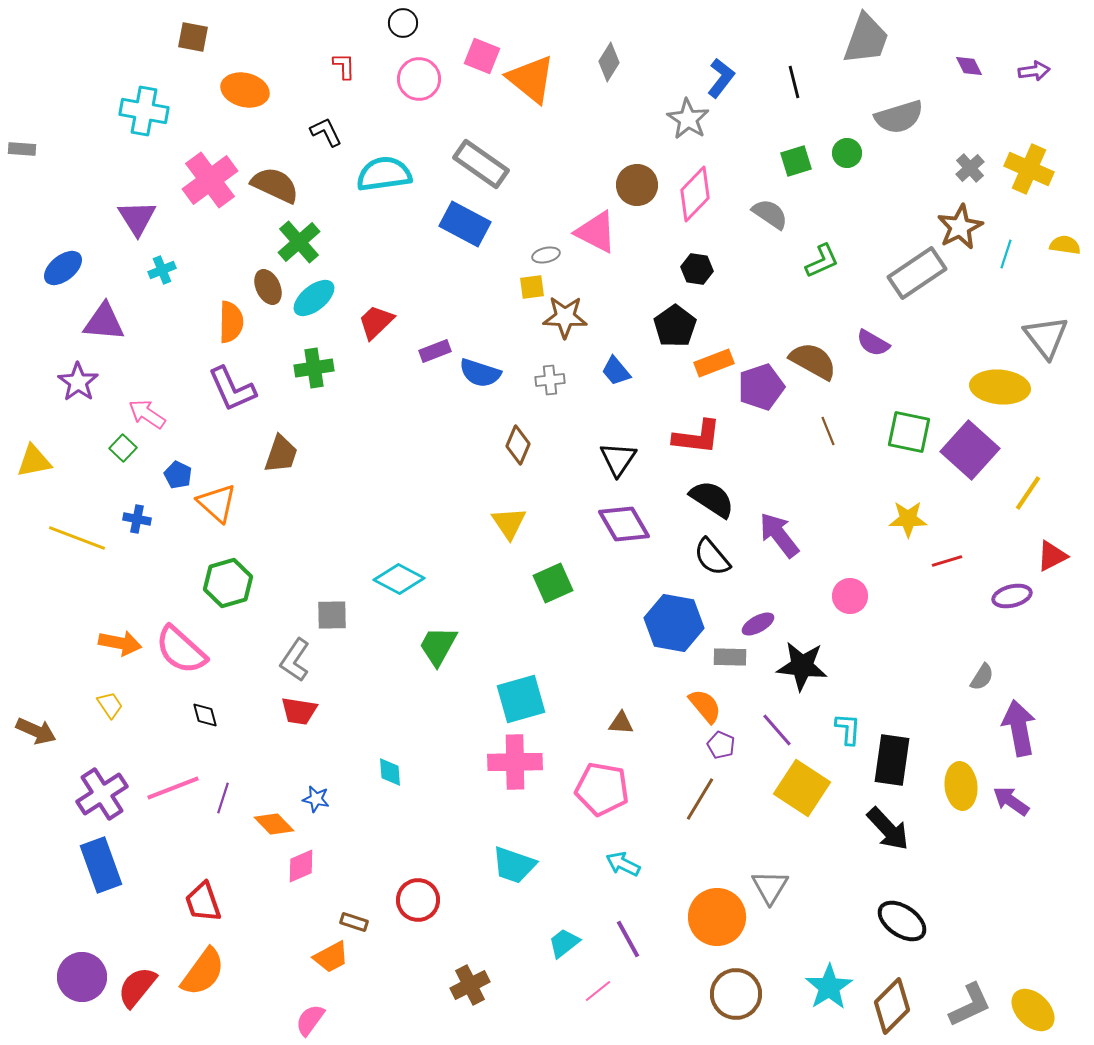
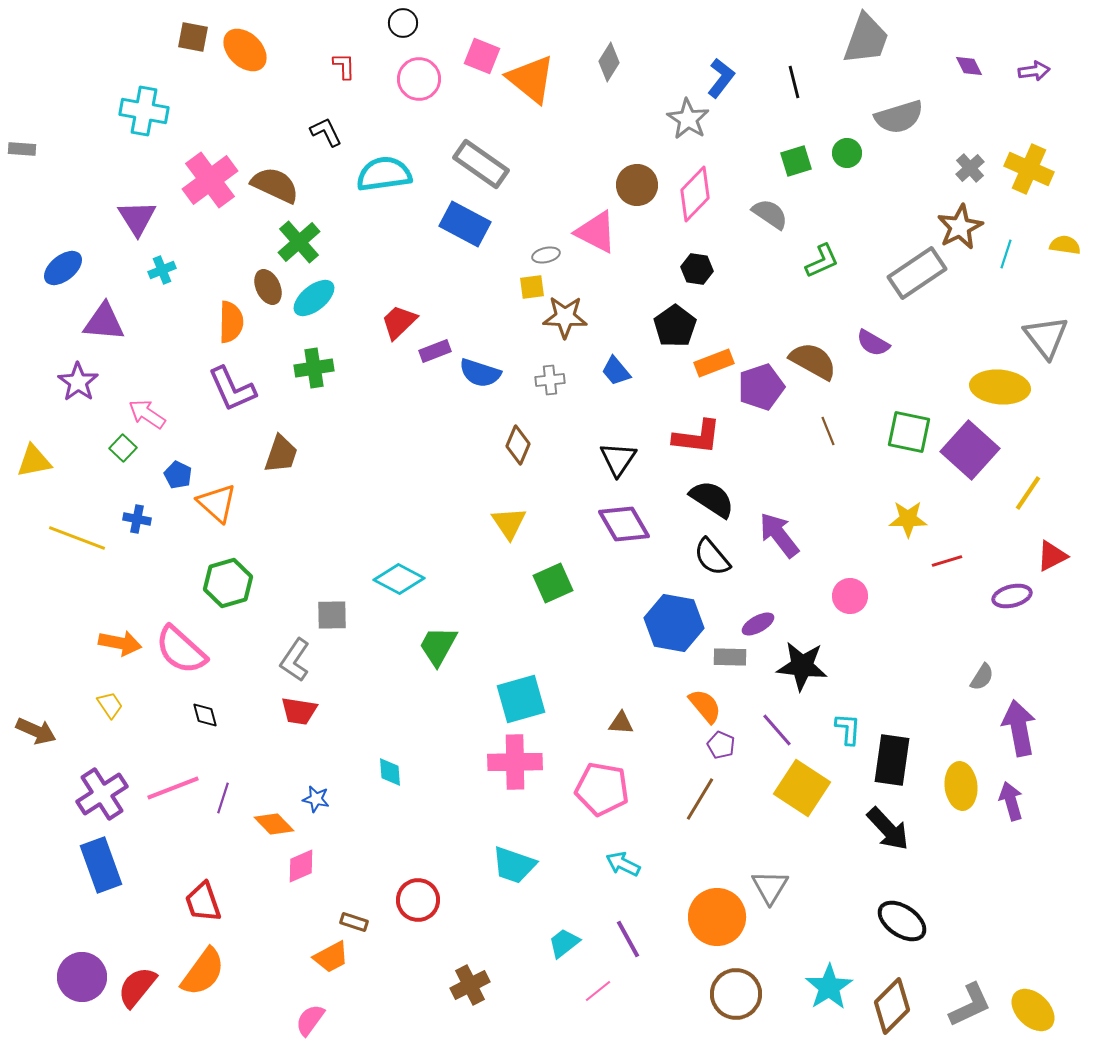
orange ellipse at (245, 90): moved 40 px up; rotated 30 degrees clockwise
red trapezoid at (376, 322): moved 23 px right
purple arrow at (1011, 801): rotated 39 degrees clockwise
